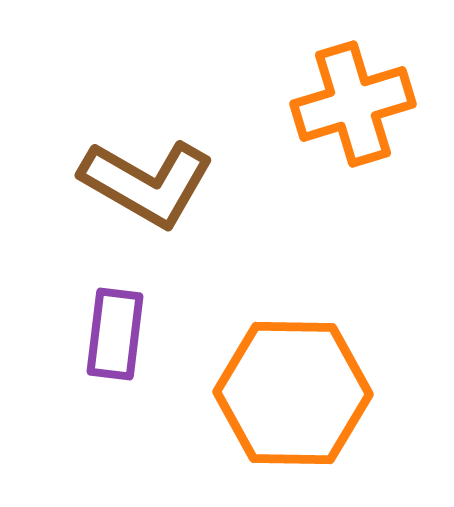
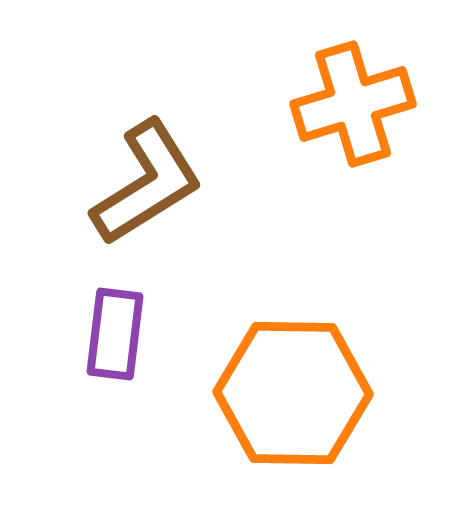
brown L-shape: rotated 62 degrees counterclockwise
